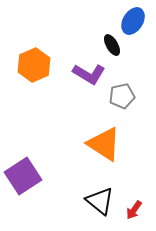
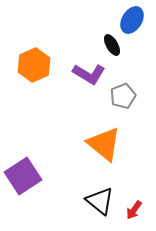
blue ellipse: moved 1 px left, 1 px up
gray pentagon: moved 1 px right; rotated 10 degrees counterclockwise
orange triangle: rotated 6 degrees clockwise
